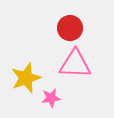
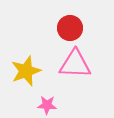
yellow star: moved 7 px up
pink star: moved 4 px left, 7 px down; rotated 12 degrees clockwise
